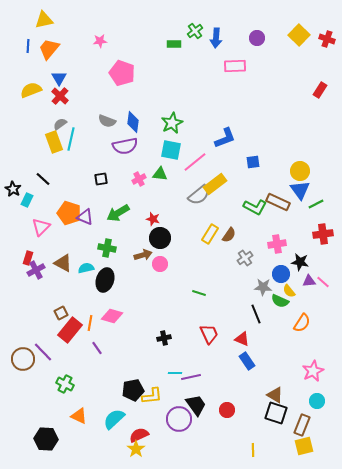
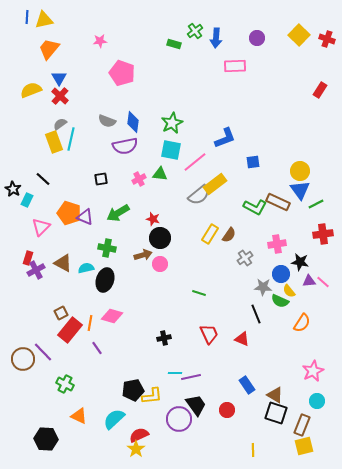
green rectangle at (174, 44): rotated 16 degrees clockwise
blue line at (28, 46): moved 1 px left, 29 px up
blue rectangle at (247, 361): moved 24 px down
